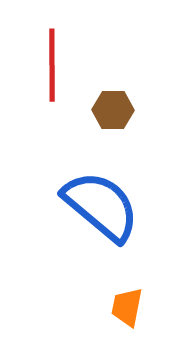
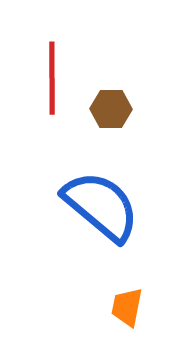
red line: moved 13 px down
brown hexagon: moved 2 px left, 1 px up
